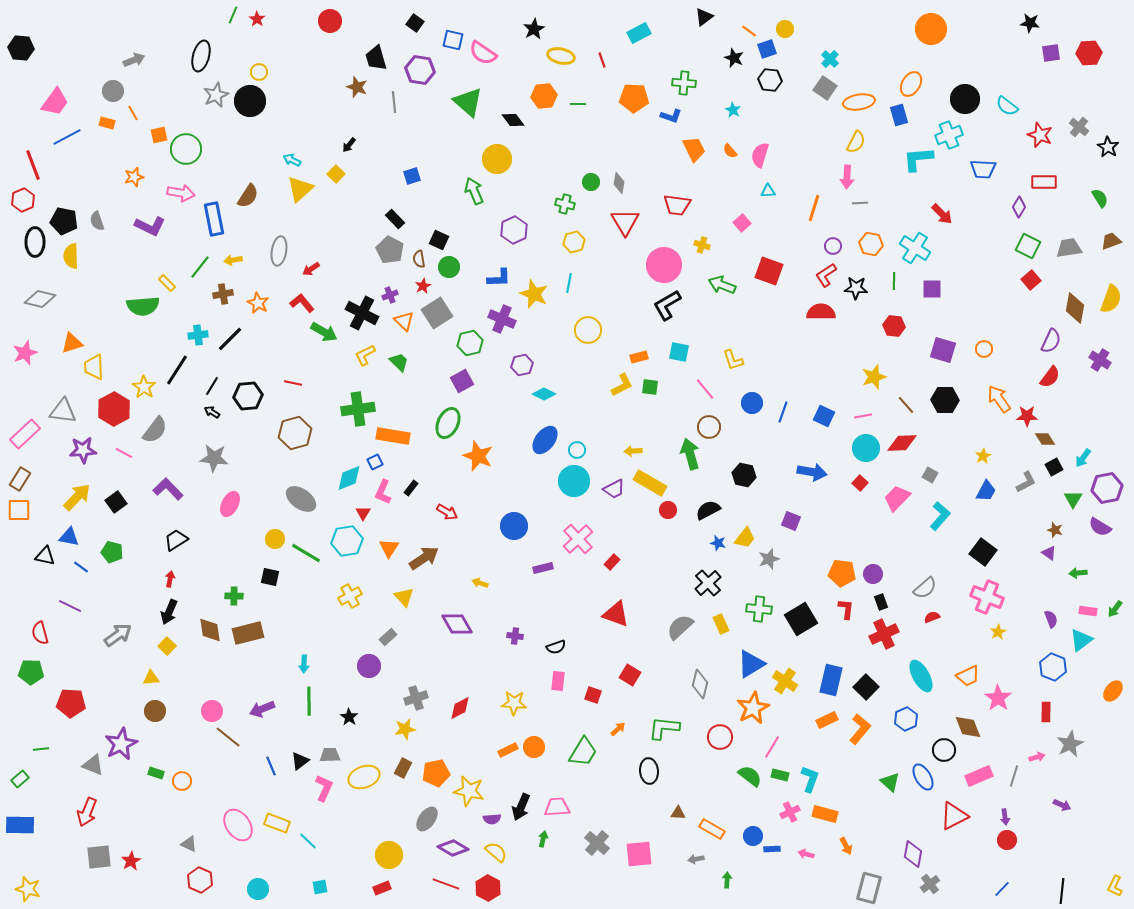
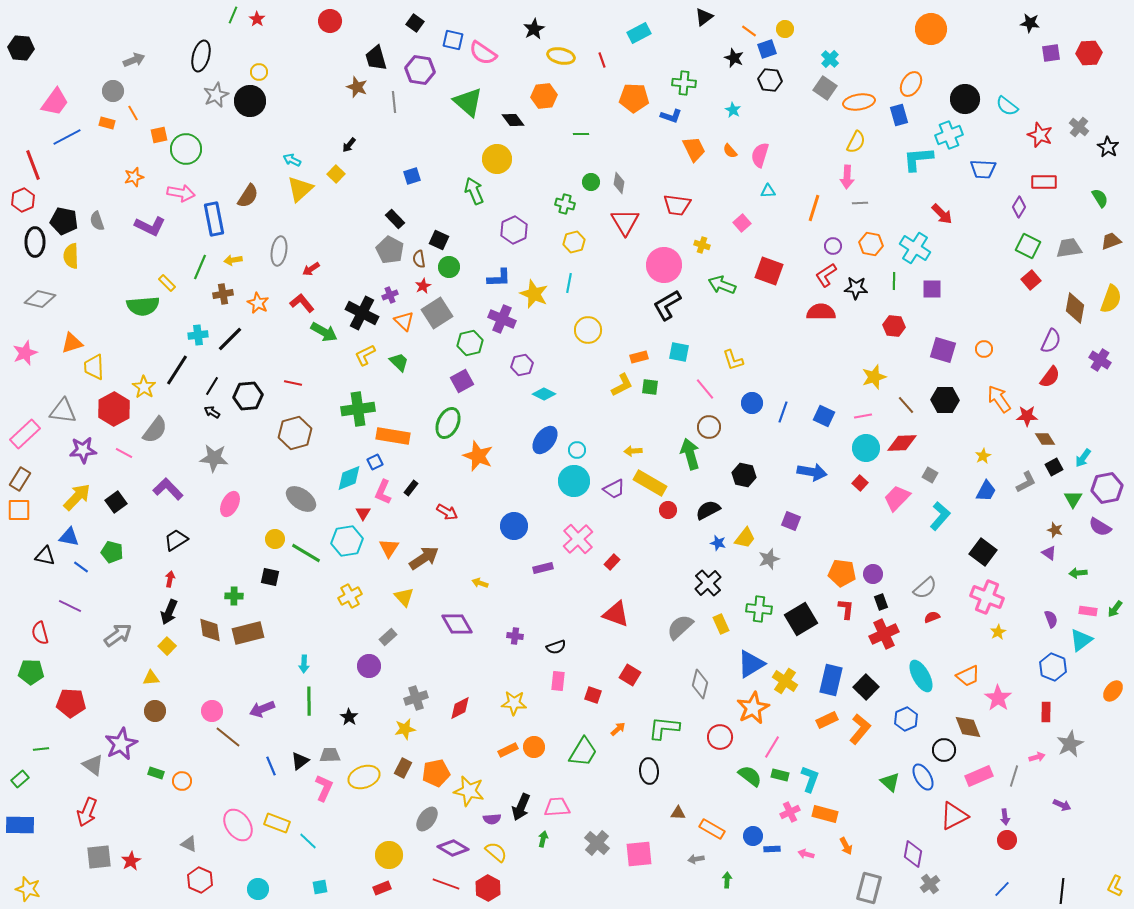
green line at (578, 104): moved 3 px right, 30 px down
green line at (200, 267): rotated 15 degrees counterclockwise
gray triangle at (93, 765): rotated 15 degrees clockwise
